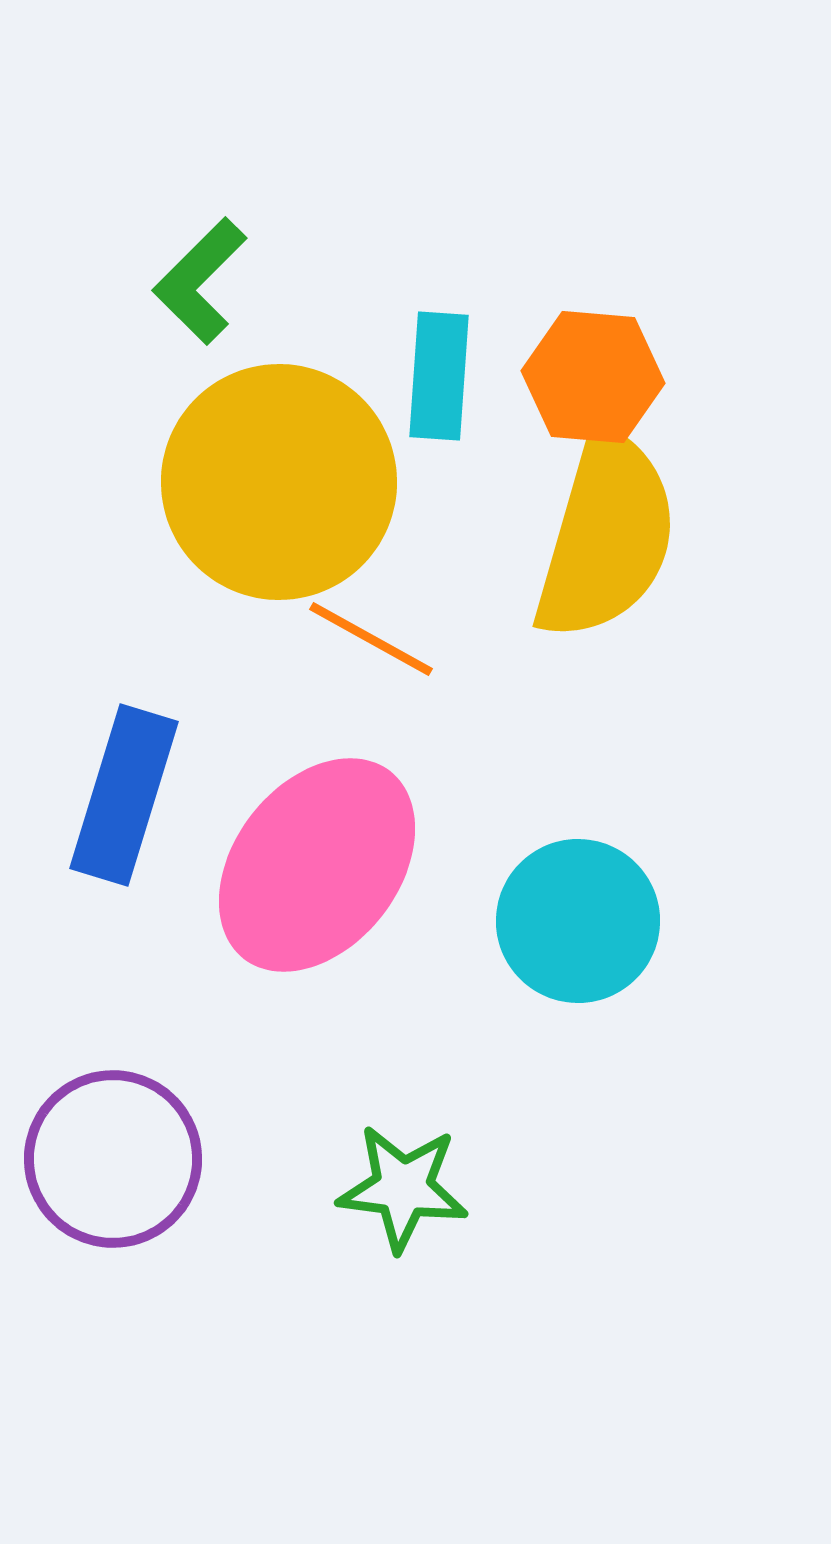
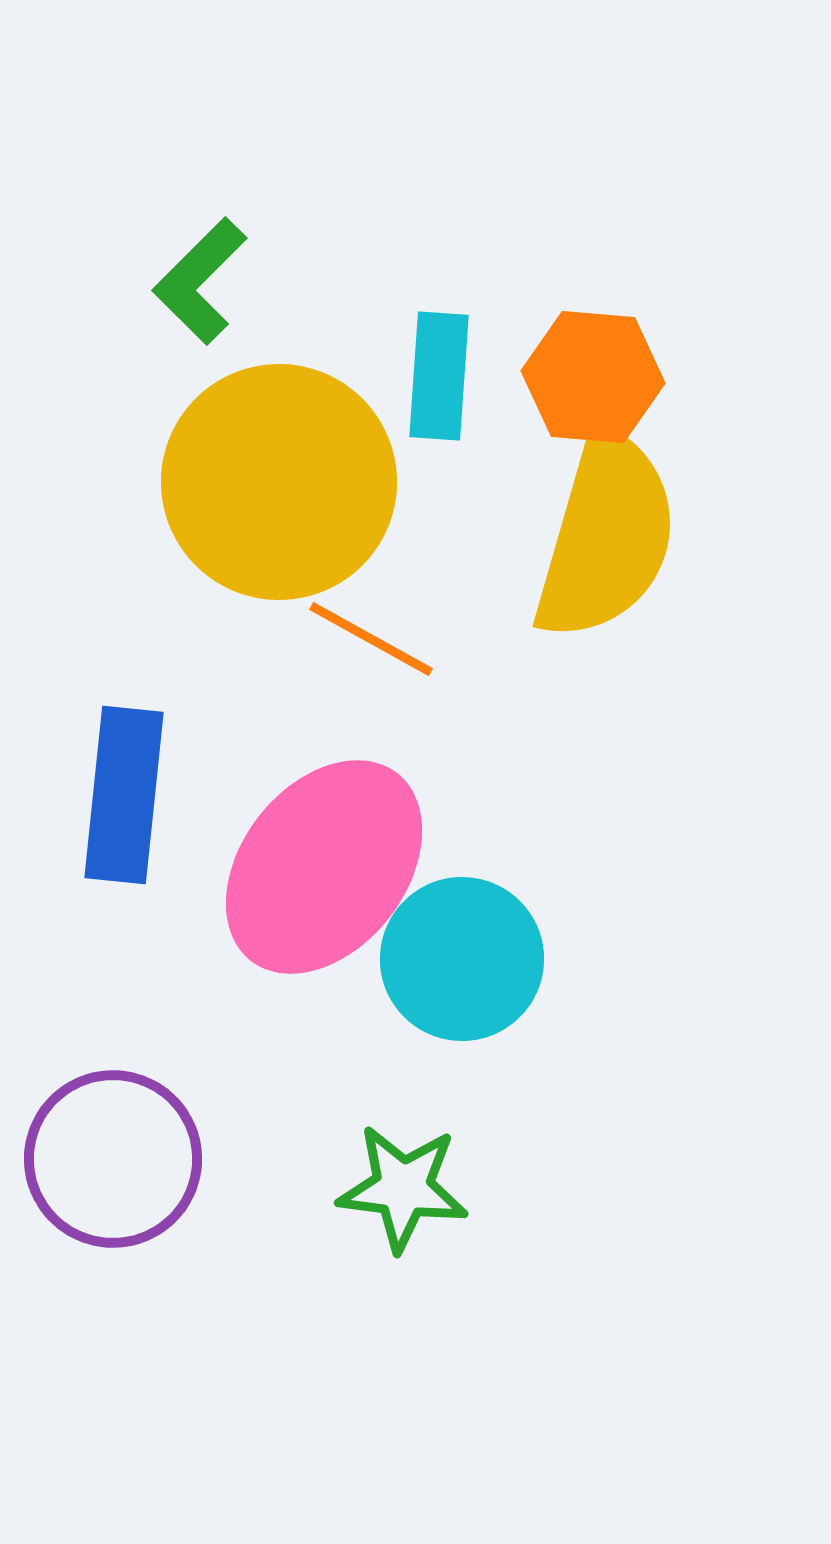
blue rectangle: rotated 11 degrees counterclockwise
pink ellipse: moved 7 px right, 2 px down
cyan circle: moved 116 px left, 38 px down
